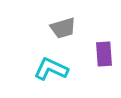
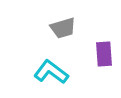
cyan L-shape: moved 3 px down; rotated 12 degrees clockwise
